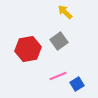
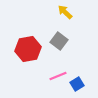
gray square: rotated 18 degrees counterclockwise
